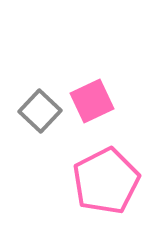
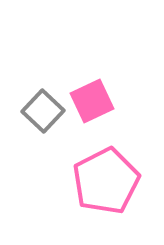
gray square: moved 3 px right
